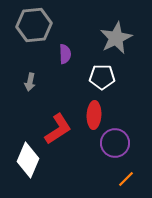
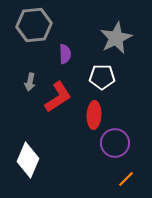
red L-shape: moved 32 px up
